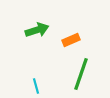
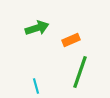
green arrow: moved 2 px up
green line: moved 1 px left, 2 px up
